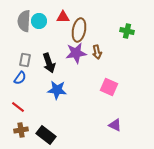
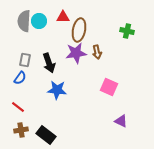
purple triangle: moved 6 px right, 4 px up
